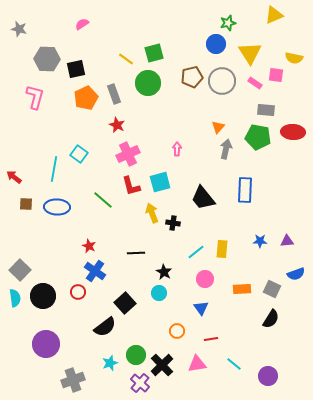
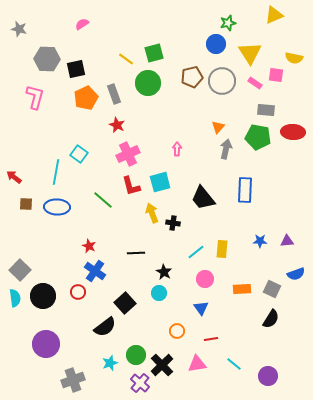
cyan line at (54, 169): moved 2 px right, 3 px down
